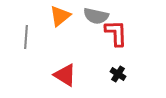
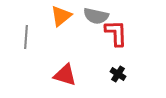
orange triangle: moved 1 px right
red triangle: rotated 15 degrees counterclockwise
